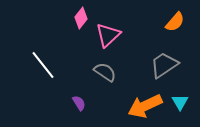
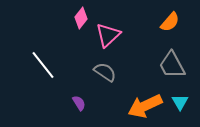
orange semicircle: moved 5 px left
gray trapezoid: moved 8 px right; rotated 84 degrees counterclockwise
